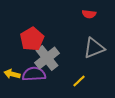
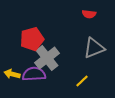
red pentagon: rotated 15 degrees clockwise
yellow line: moved 3 px right
